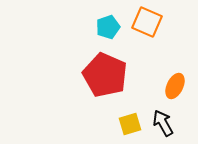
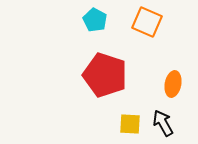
cyan pentagon: moved 13 px left, 7 px up; rotated 25 degrees counterclockwise
red pentagon: rotated 6 degrees counterclockwise
orange ellipse: moved 2 px left, 2 px up; rotated 15 degrees counterclockwise
yellow square: rotated 20 degrees clockwise
